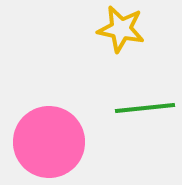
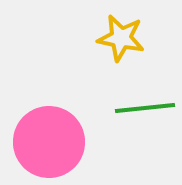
yellow star: moved 9 px down
